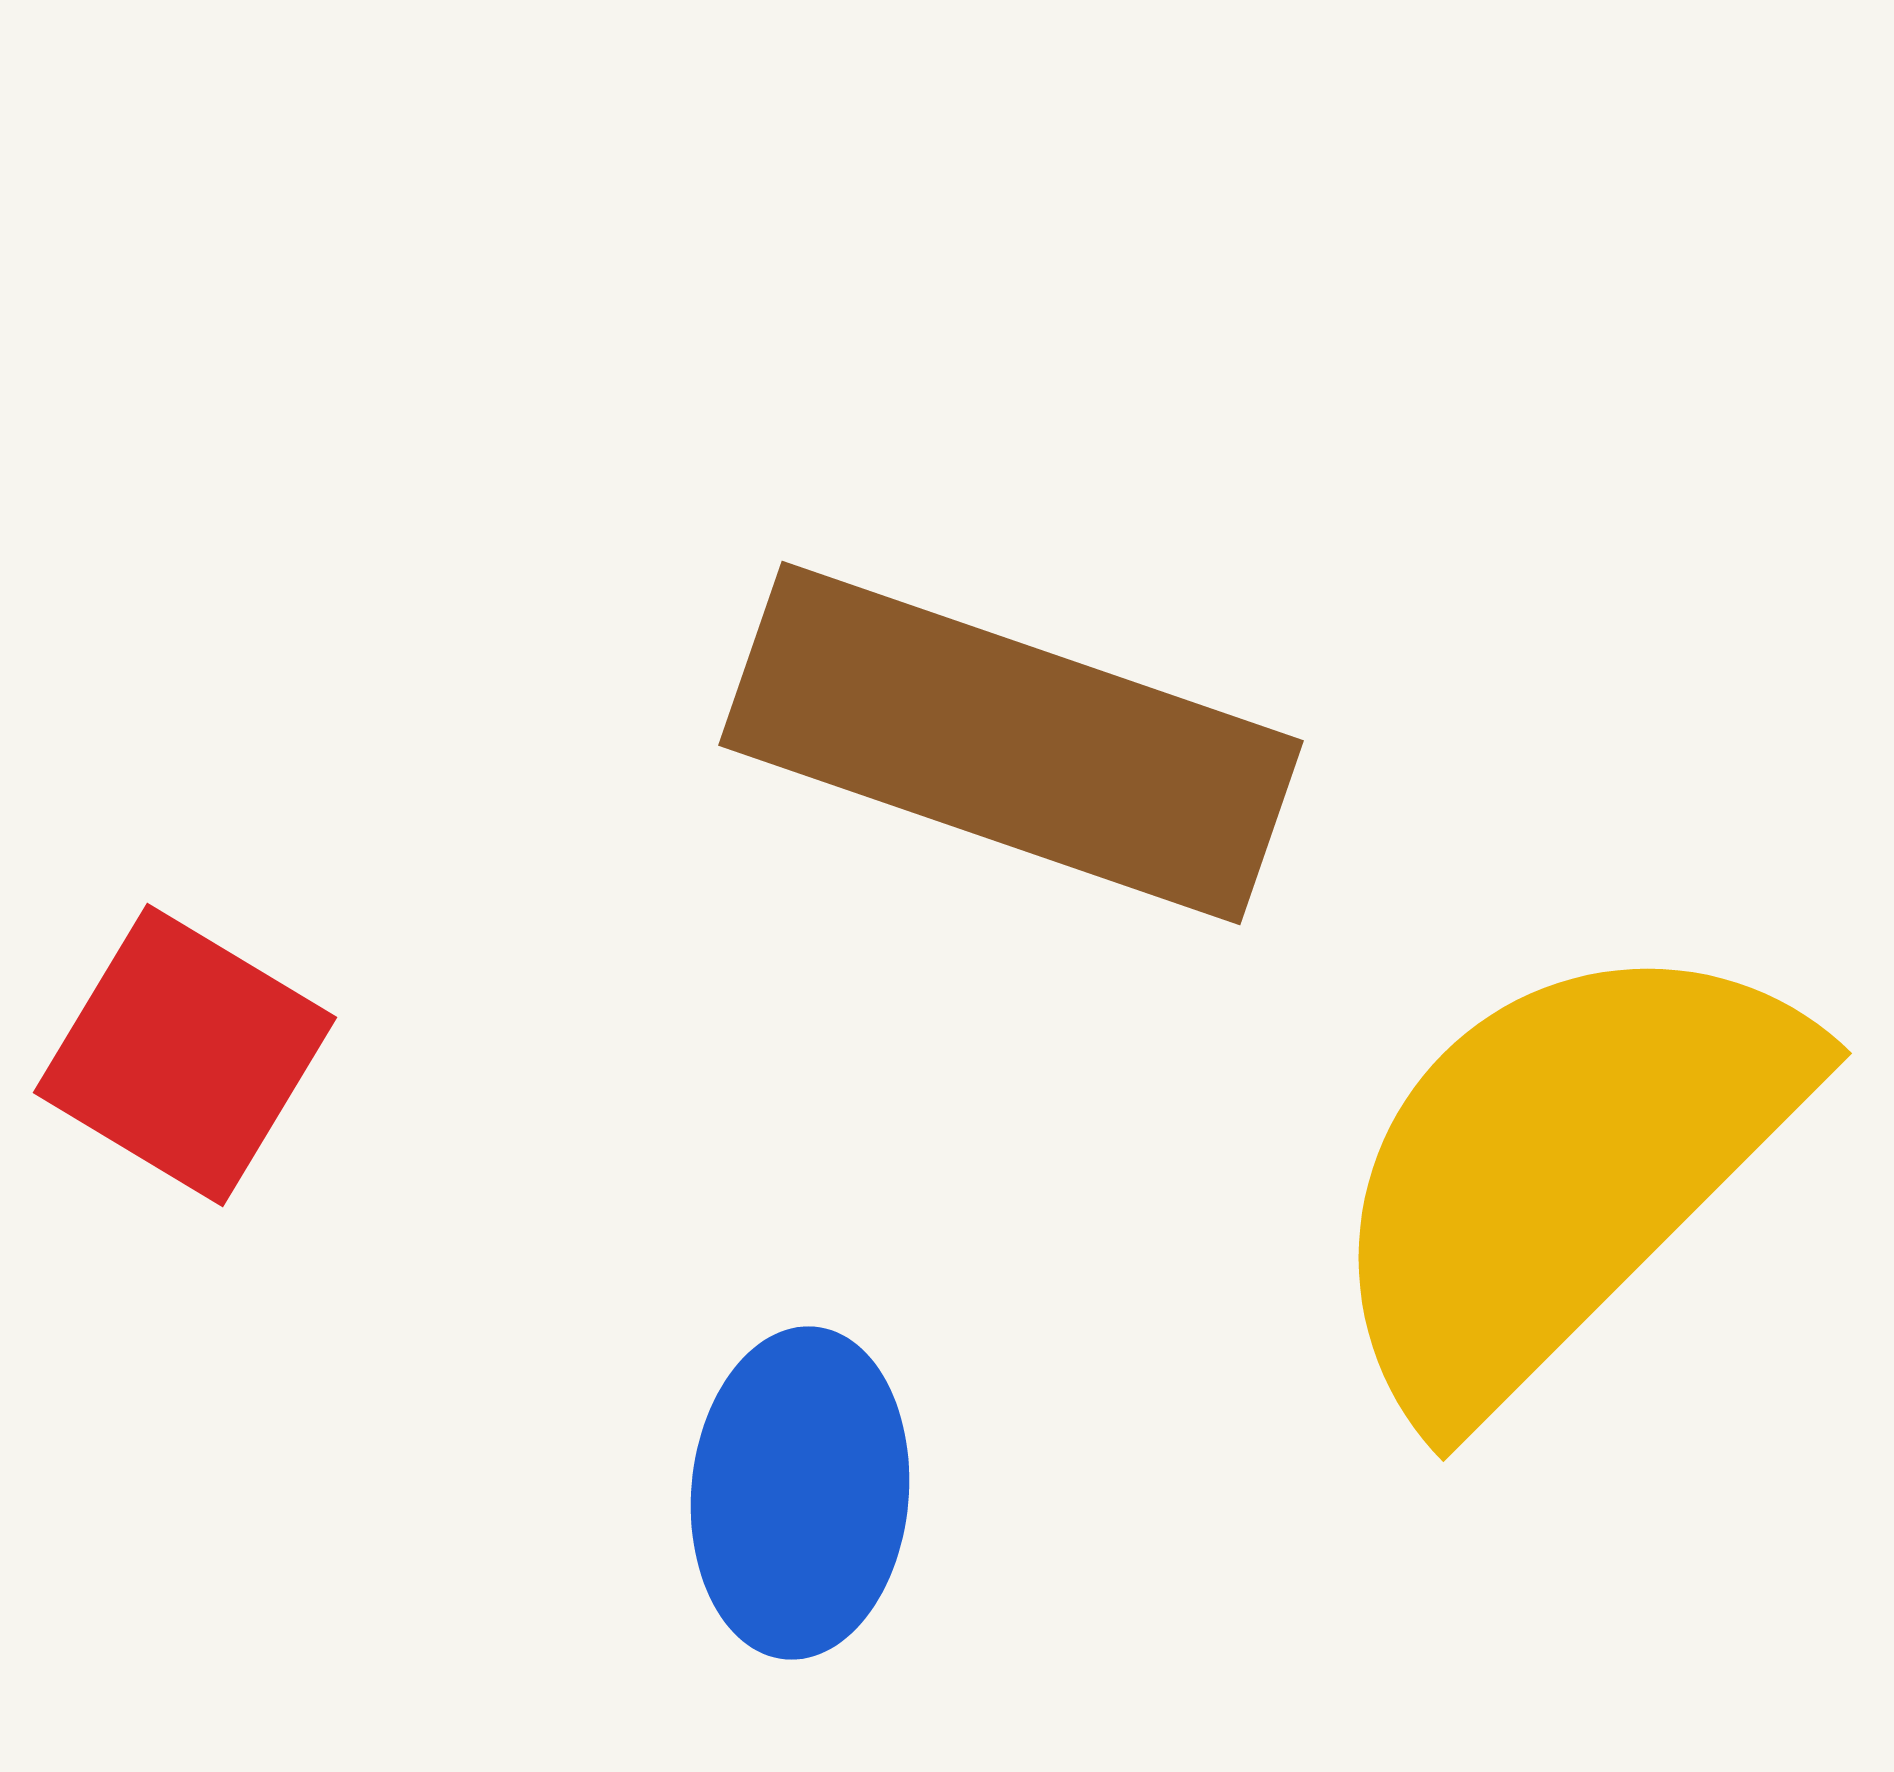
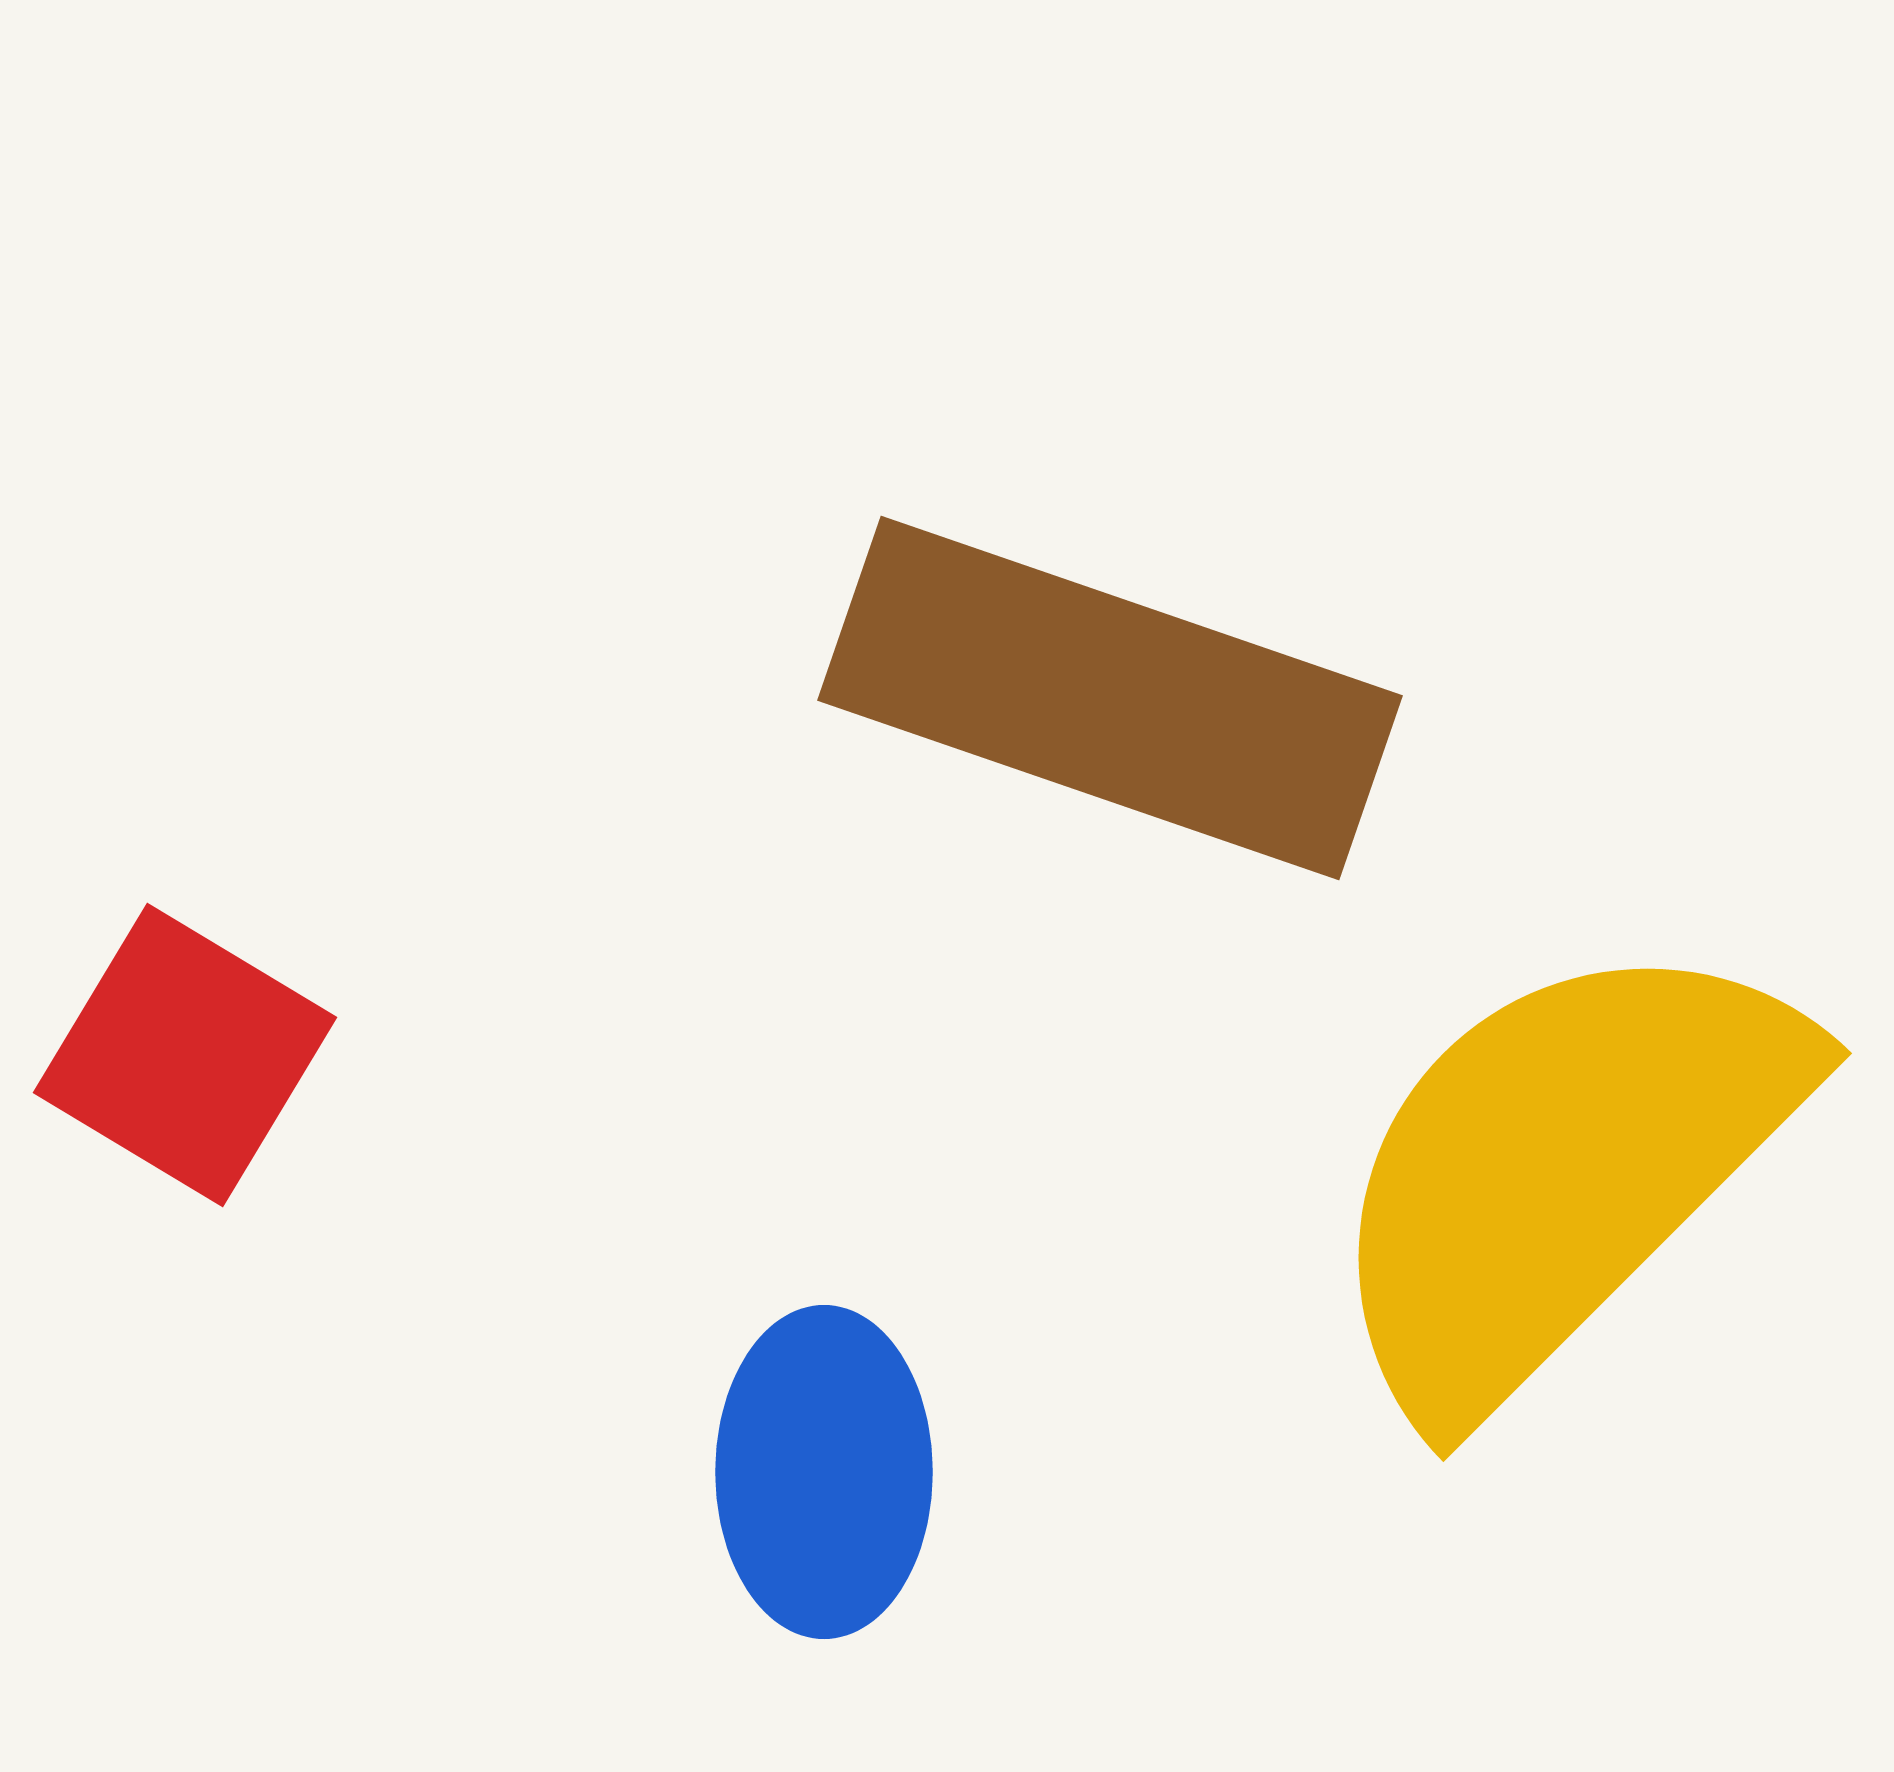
brown rectangle: moved 99 px right, 45 px up
blue ellipse: moved 24 px right, 21 px up; rotated 5 degrees counterclockwise
